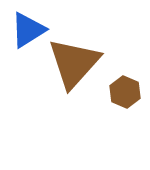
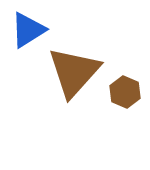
brown triangle: moved 9 px down
